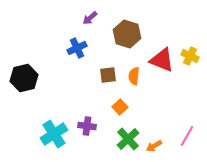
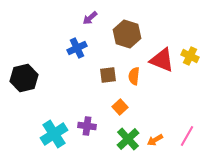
orange arrow: moved 1 px right, 6 px up
